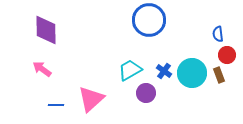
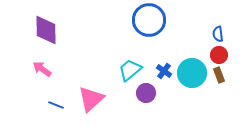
red circle: moved 8 px left
cyan trapezoid: rotated 10 degrees counterclockwise
blue line: rotated 21 degrees clockwise
